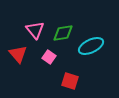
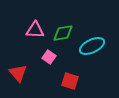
pink triangle: rotated 48 degrees counterclockwise
cyan ellipse: moved 1 px right
red triangle: moved 19 px down
